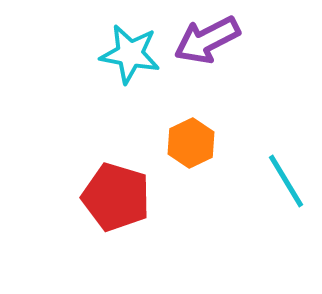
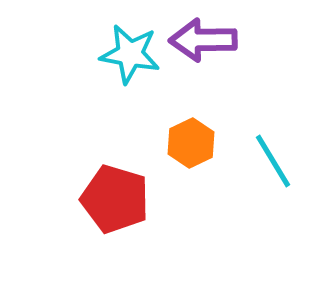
purple arrow: moved 4 px left; rotated 26 degrees clockwise
cyan line: moved 13 px left, 20 px up
red pentagon: moved 1 px left, 2 px down
